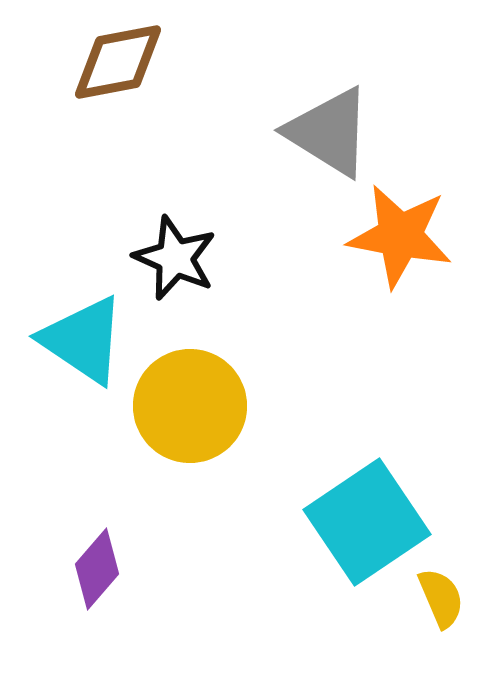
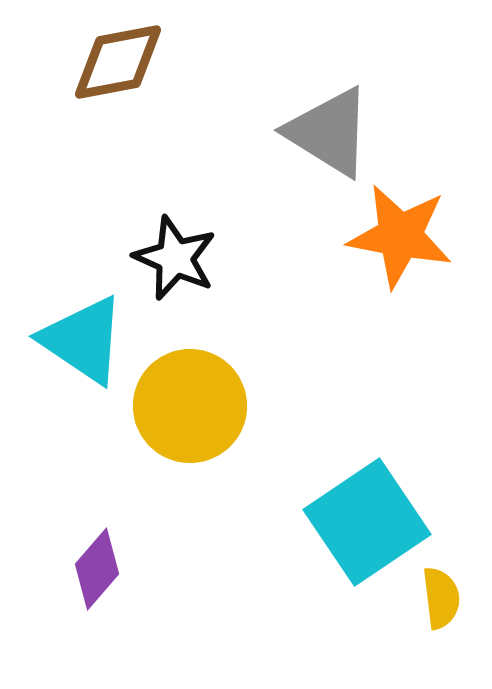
yellow semicircle: rotated 16 degrees clockwise
